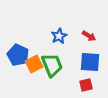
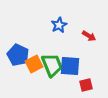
blue star: moved 11 px up
blue square: moved 20 px left, 4 px down
